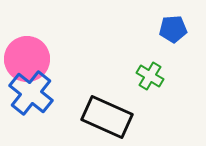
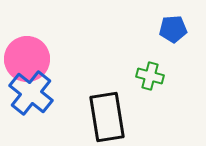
green cross: rotated 16 degrees counterclockwise
black rectangle: rotated 57 degrees clockwise
